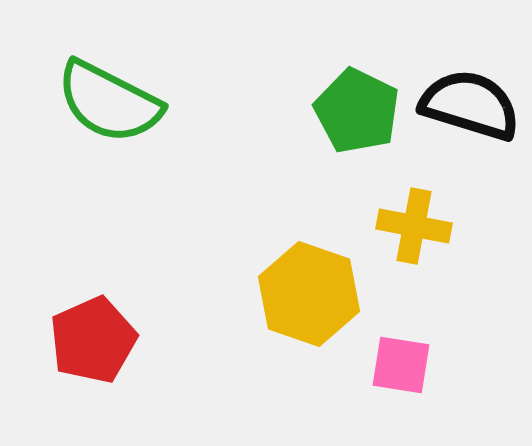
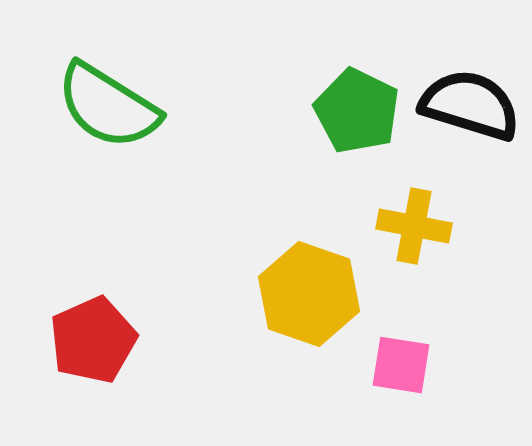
green semicircle: moved 1 px left, 4 px down; rotated 5 degrees clockwise
